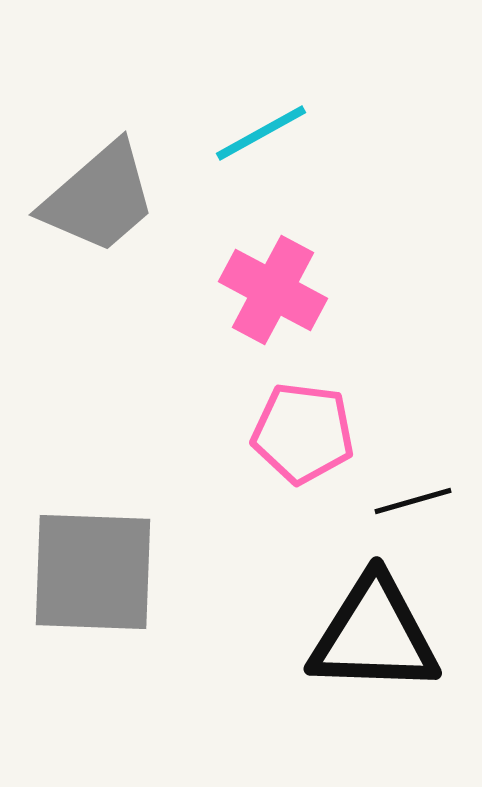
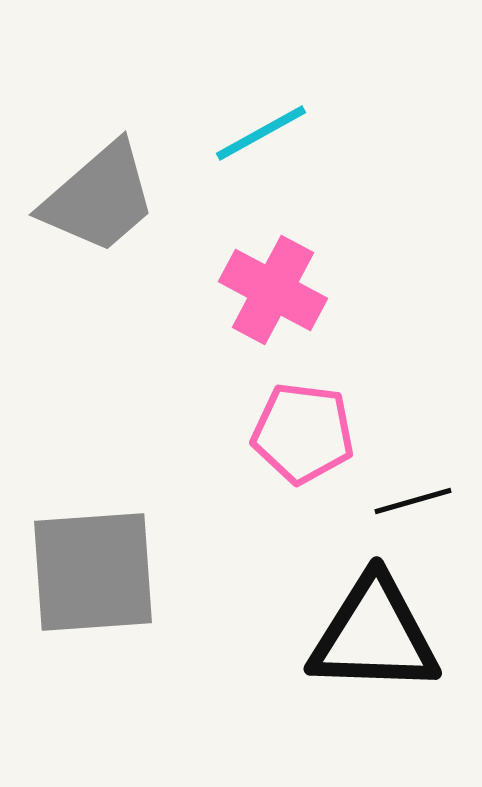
gray square: rotated 6 degrees counterclockwise
